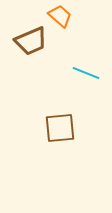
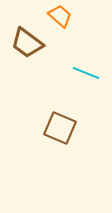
brown trapezoid: moved 4 px left, 2 px down; rotated 60 degrees clockwise
brown square: rotated 28 degrees clockwise
